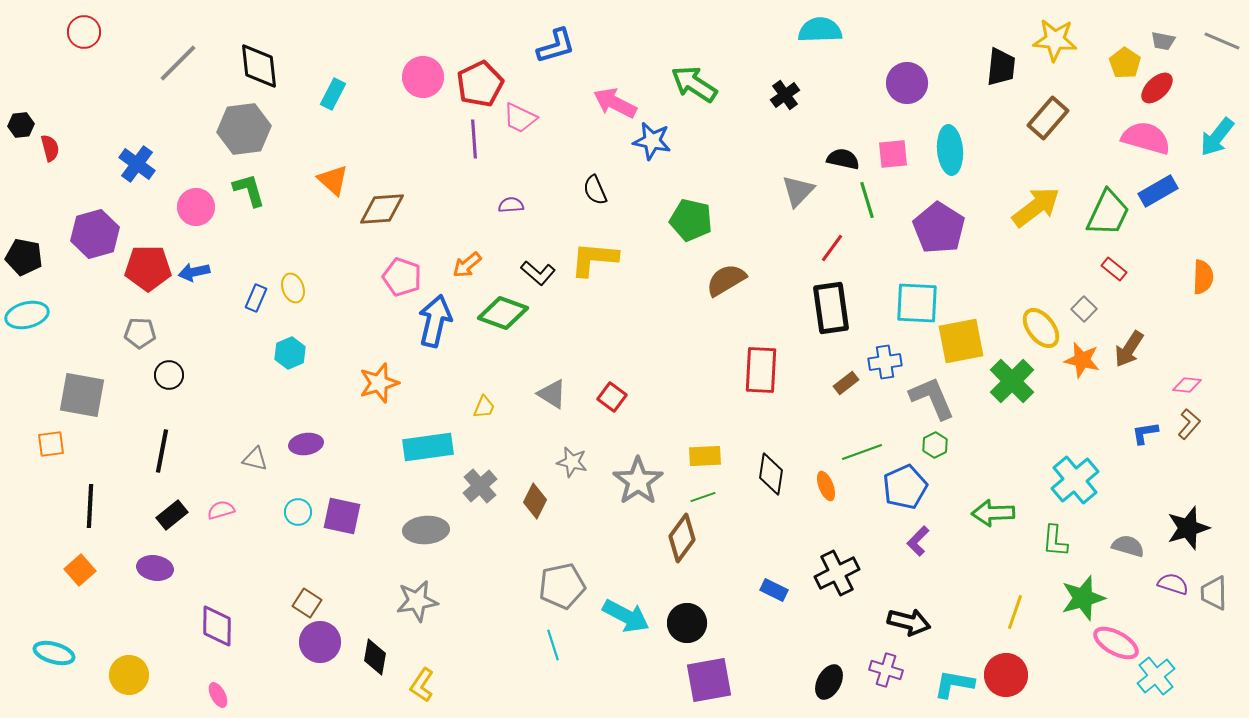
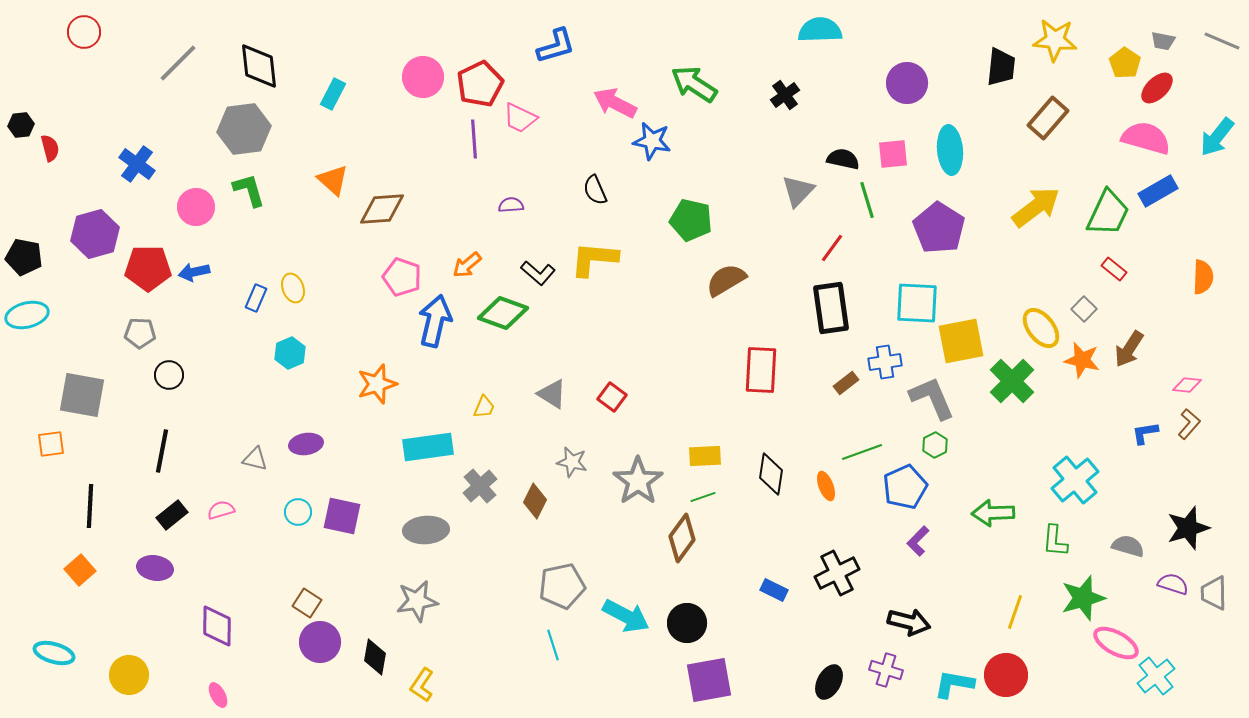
orange star at (379, 383): moved 2 px left, 1 px down
